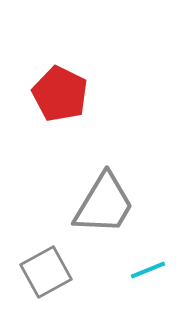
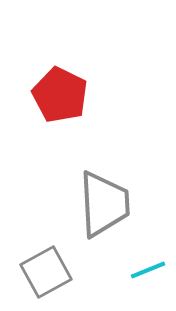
red pentagon: moved 1 px down
gray trapezoid: rotated 34 degrees counterclockwise
